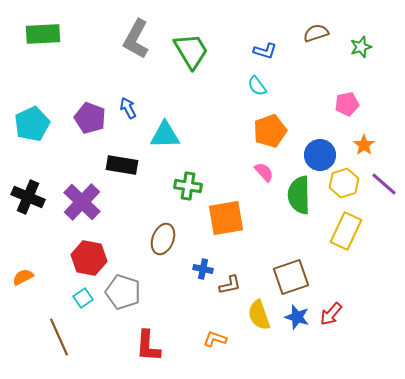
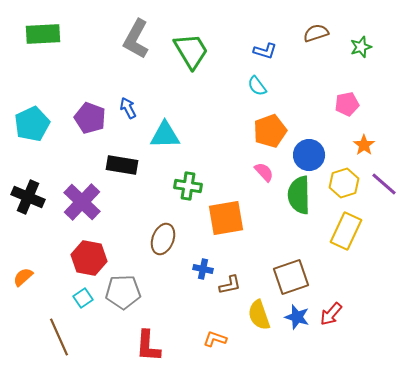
blue circle: moved 11 px left
orange semicircle: rotated 15 degrees counterclockwise
gray pentagon: rotated 20 degrees counterclockwise
